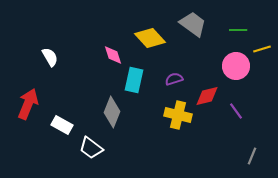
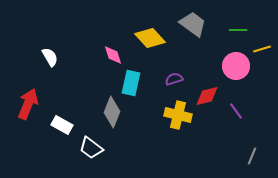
cyan rectangle: moved 3 px left, 3 px down
